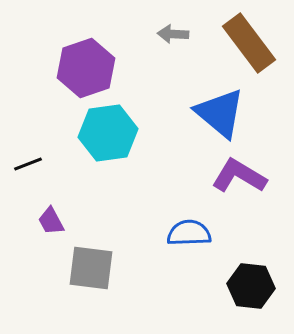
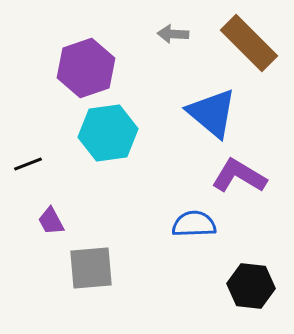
brown rectangle: rotated 8 degrees counterclockwise
blue triangle: moved 8 px left
blue semicircle: moved 5 px right, 9 px up
gray square: rotated 12 degrees counterclockwise
